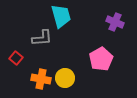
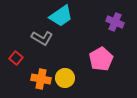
cyan trapezoid: rotated 70 degrees clockwise
gray L-shape: rotated 35 degrees clockwise
